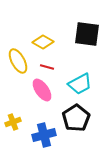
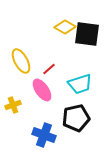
yellow diamond: moved 22 px right, 15 px up
yellow ellipse: moved 3 px right
red line: moved 2 px right, 2 px down; rotated 56 degrees counterclockwise
cyan trapezoid: rotated 10 degrees clockwise
black pentagon: rotated 20 degrees clockwise
yellow cross: moved 17 px up
blue cross: rotated 35 degrees clockwise
